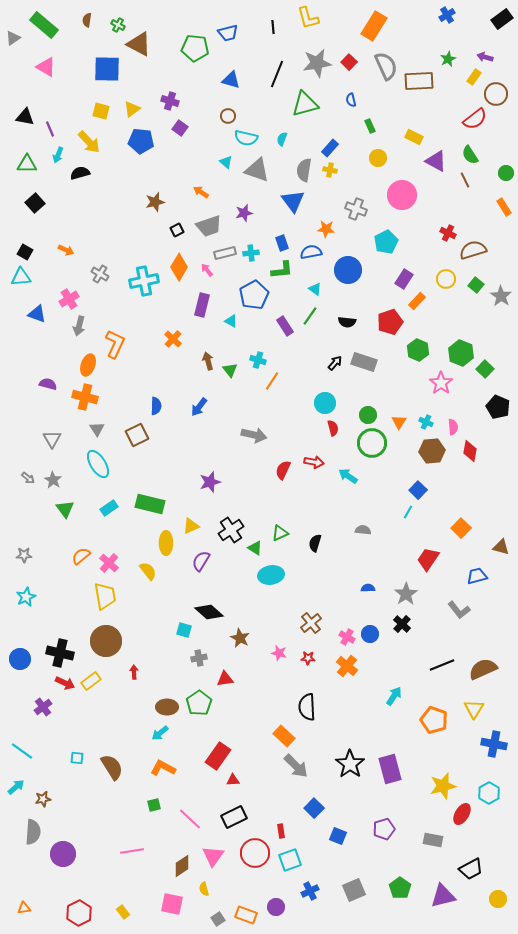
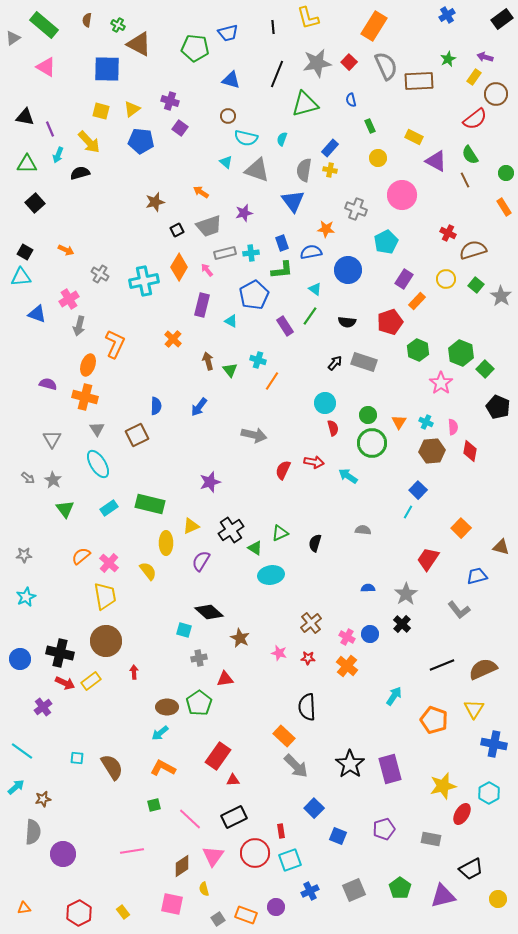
gray rectangle at (433, 840): moved 2 px left, 1 px up
